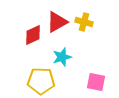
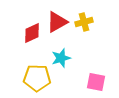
yellow cross: rotated 30 degrees counterclockwise
red diamond: moved 1 px left, 2 px up
cyan star: moved 1 px left, 1 px down
yellow pentagon: moved 4 px left, 3 px up
